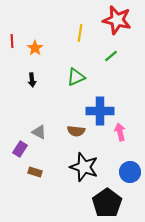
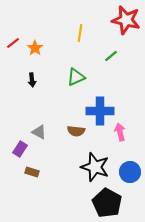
red star: moved 9 px right
red line: moved 1 px right, 2 px down; rotated 56 degrees clockwise
black star: moved 11 px right
brown rectangle: moved 3 px left
black pentagon: rotated 8 degrees counterclockwise
